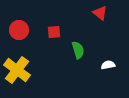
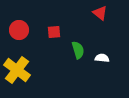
white semicircle: moved 6 px left, 7 px up; rotated 16 degrees clockwise
